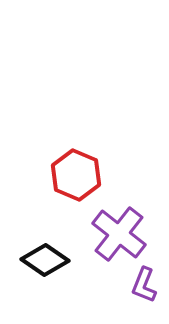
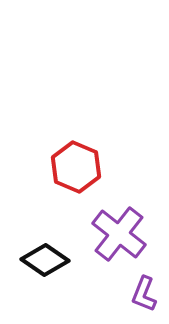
red hexagon: moved 8 px up
purple L-shape: moved 9 px down
